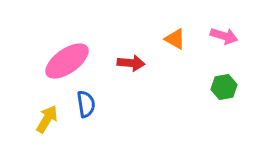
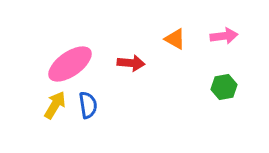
pink arrow: rotated 24 degrees counterclockwise
pink ellipse: moved 3 px right, 3 px down
blue semicircle: moved 2 px right, 1 px down
yellow arrow: moved 8 px right, 14 px up
